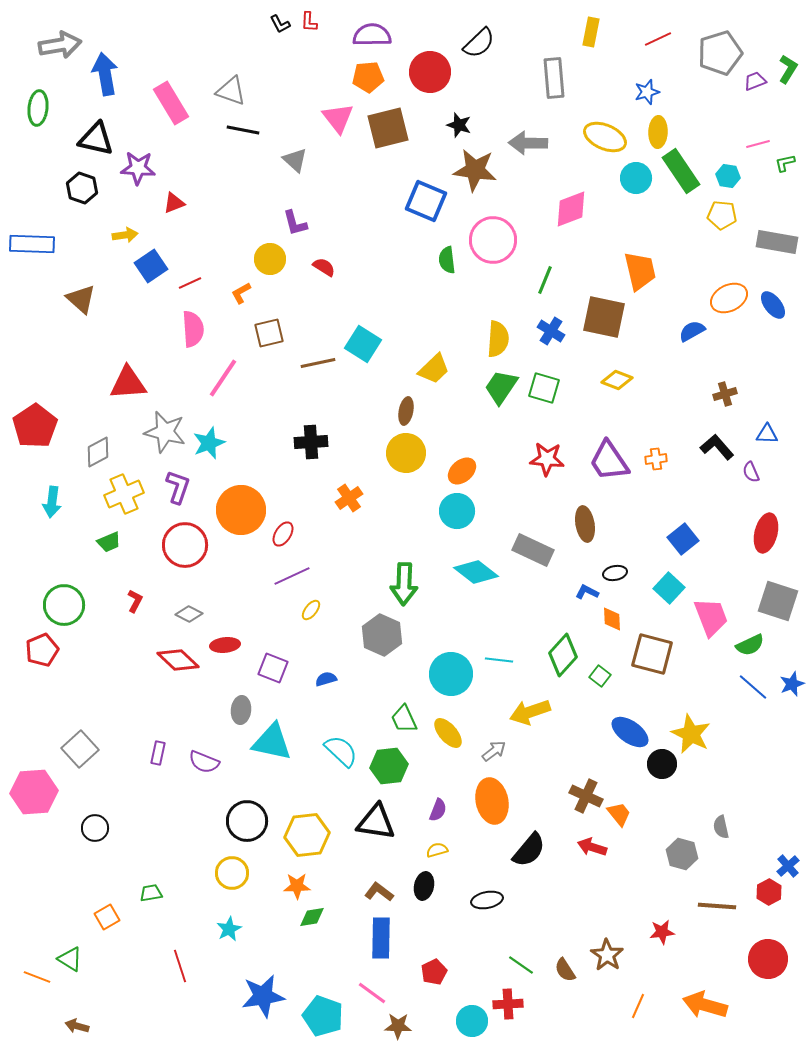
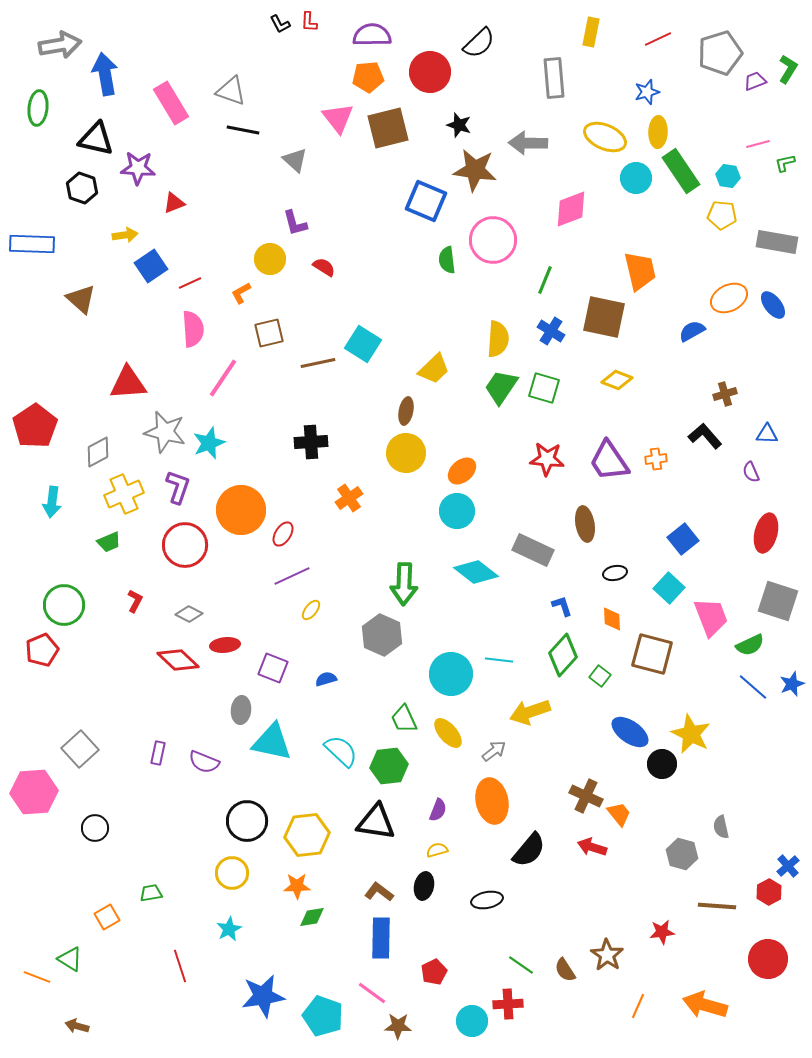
black L-shape at (717, 447): moved 12 px left, 11 px up
blue L-shape at (587, 592): moved 25 px left, 14 px down; rotated 45 degrees clockwise
